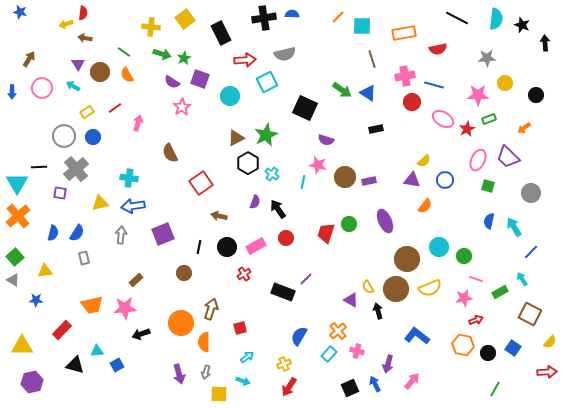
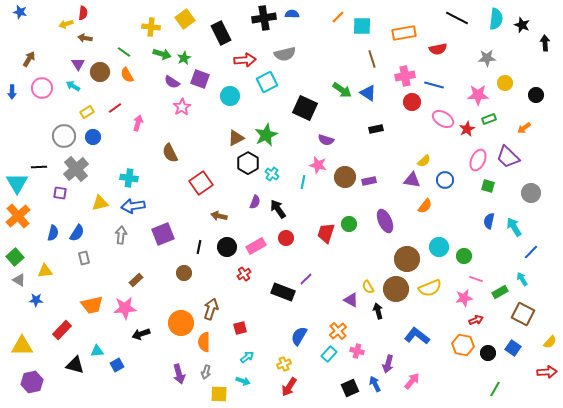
gray triangle at (13, 280): moved 6 px right
brown square at (530, 314): moved 7 px left
